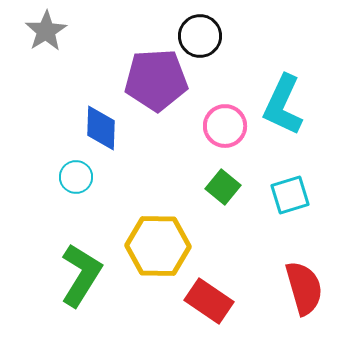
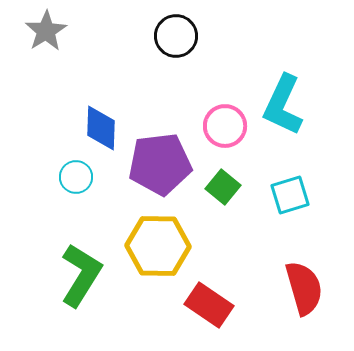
black circle: moved 24 px left
purple pentagon: moved 4 px right, 84 px down; rotated 4 degrees counterclockwise
red rectangle: moved 4 px down
